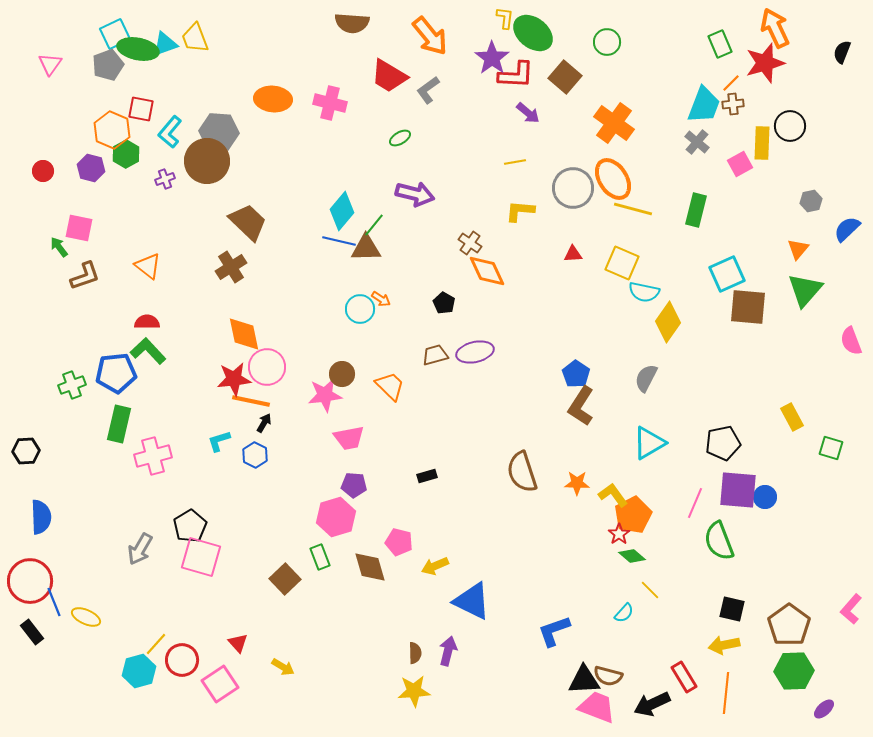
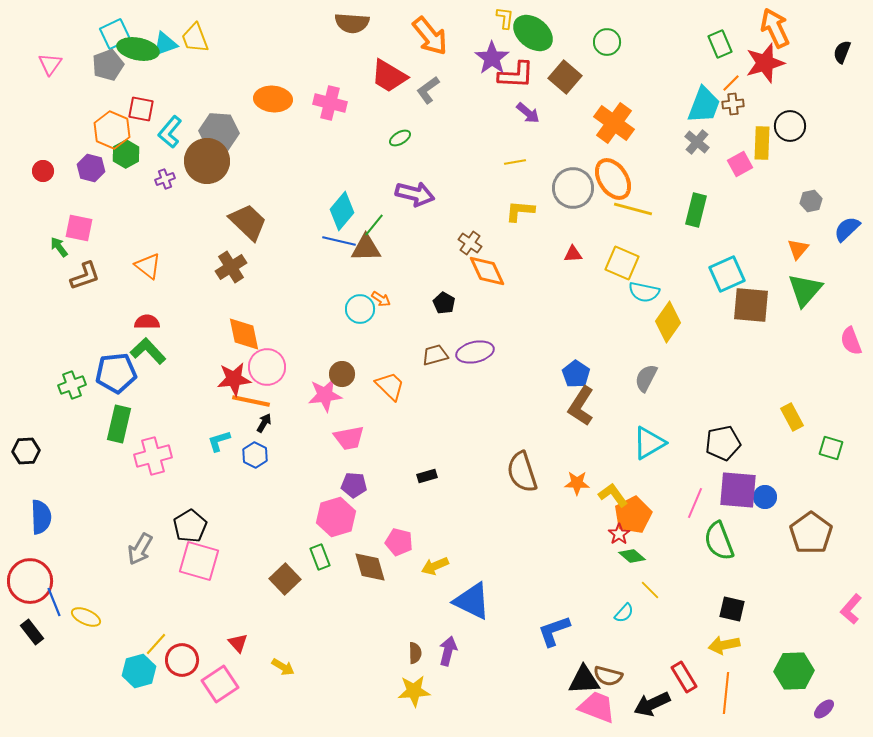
brown square at (748, 307): moved 3 px right, 2 px up
pink square at (201, 557): moved 2 px left, 4 px down
brown pentagon at (789, 625): moved 22 px right, 92 px up
